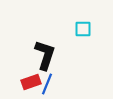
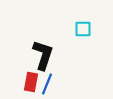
black L-shape: moved 2 px left
red rectangle: rotated 60 degrees counterclockwise
